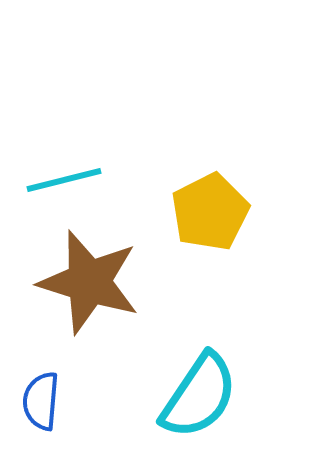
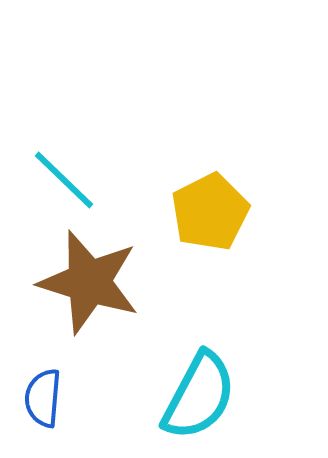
cyan line: rotated 58 degrees clockwise
cyan semicircle: rotated 6 degrees counterclockwise
blue semicircle: moved 2 px right, 3 px up
